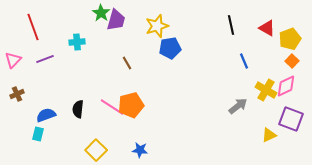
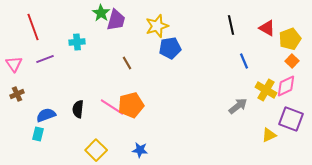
pink triangle: moved 1 px right, 4 px down; rotated 18 degrees counterclockwise
